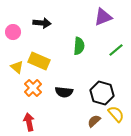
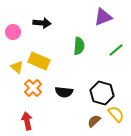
red arrow: moved 2 px left, 1 px up
